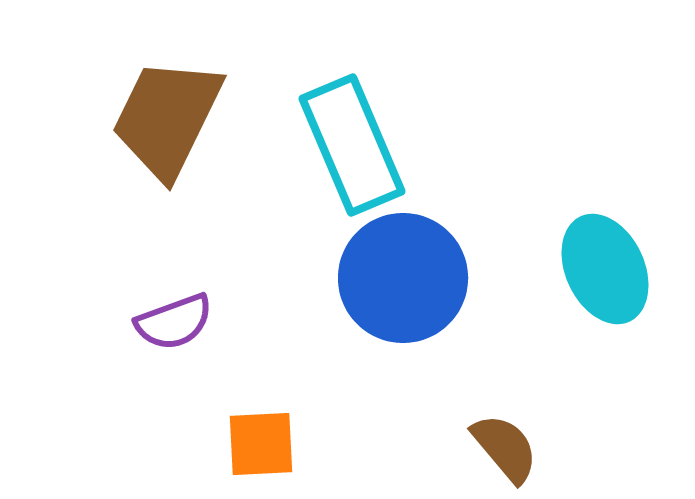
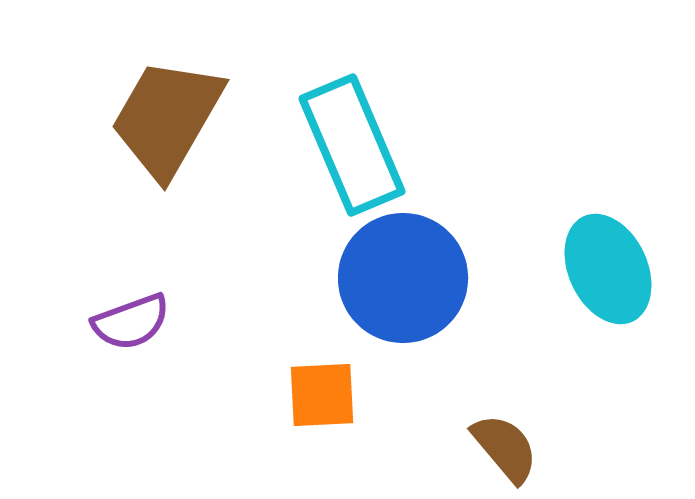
brown trapezoid: rotated 4 degrees clockwise
cyan ellipse: moved 3 px right
purple semicircle: moved 43 px left
orange square: moved 61 px right, 49 px up
